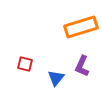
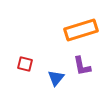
orange rectangle: moved 3 px down
purple L-shape: rotated 35 degrees counterclockwise
